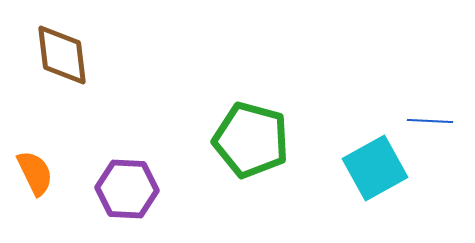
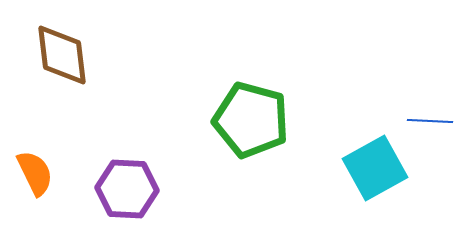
green pentagon: moved 20 px up
